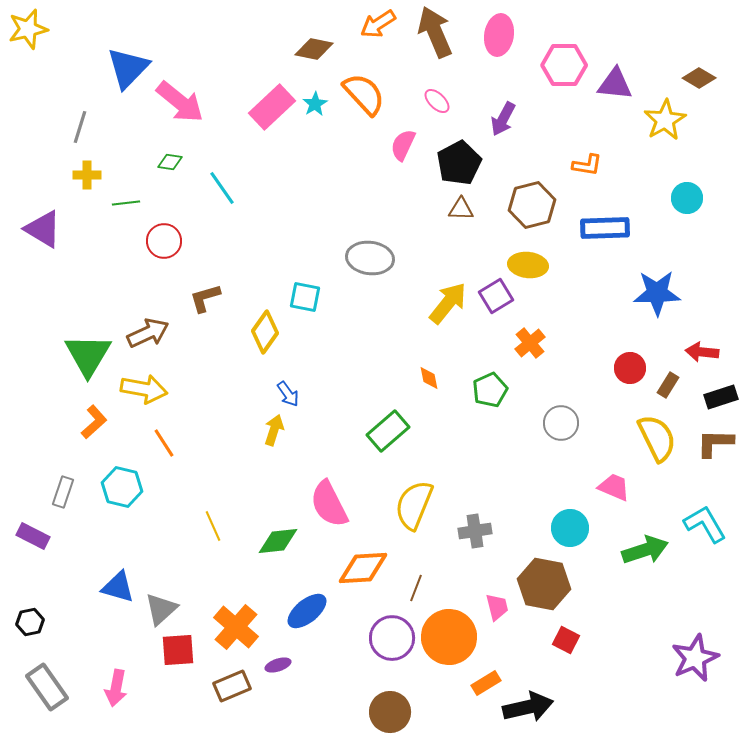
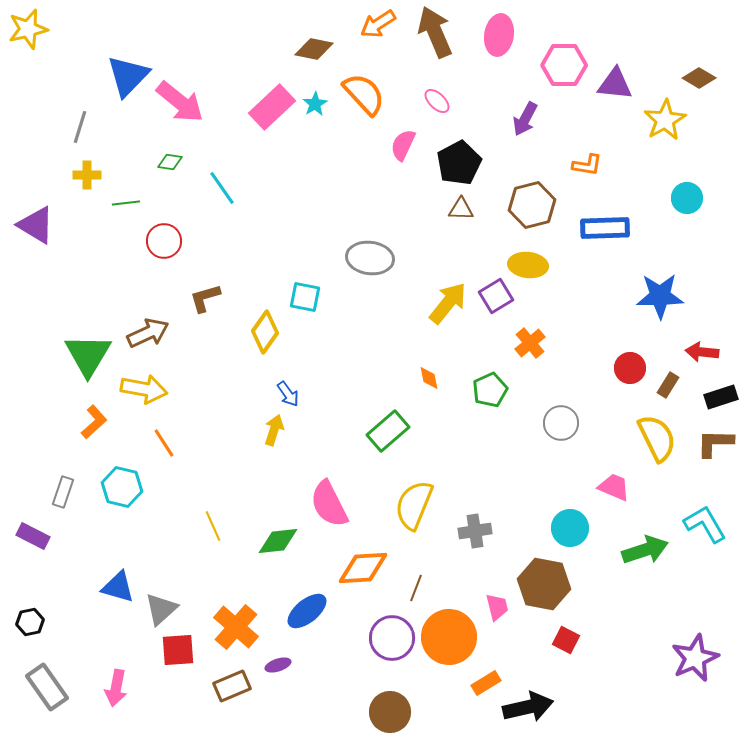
blue triangle at (128, 68): moved 8 px down
purple arrow at (503, 119): moved 22 px right
purple triangle at (43, 229): moved 7 px left, 4 px up
blue star at (657, 293): moved 3 px right, 3 px down
